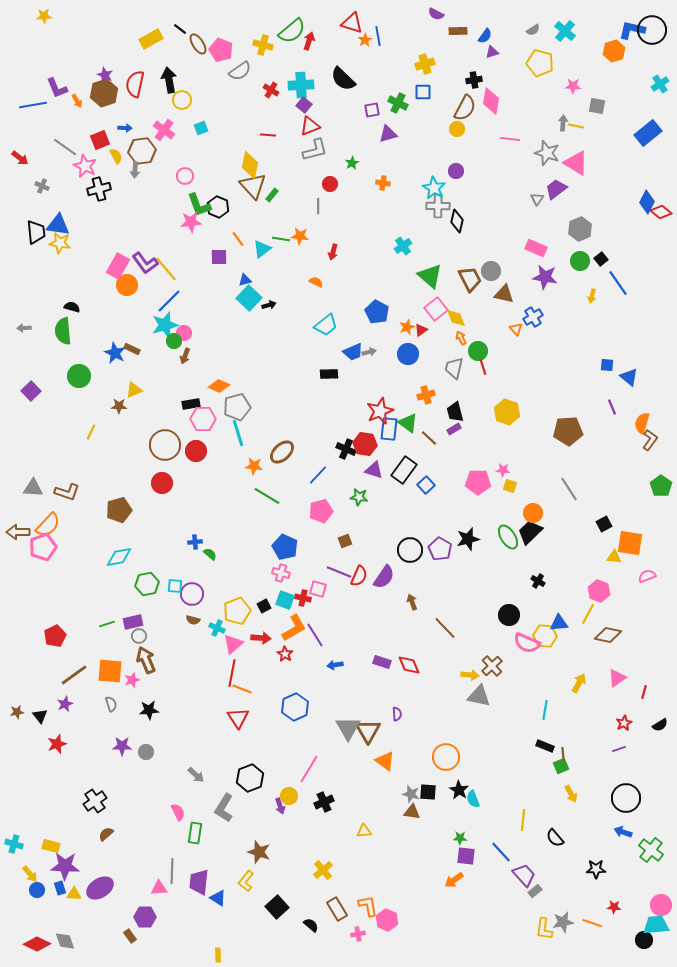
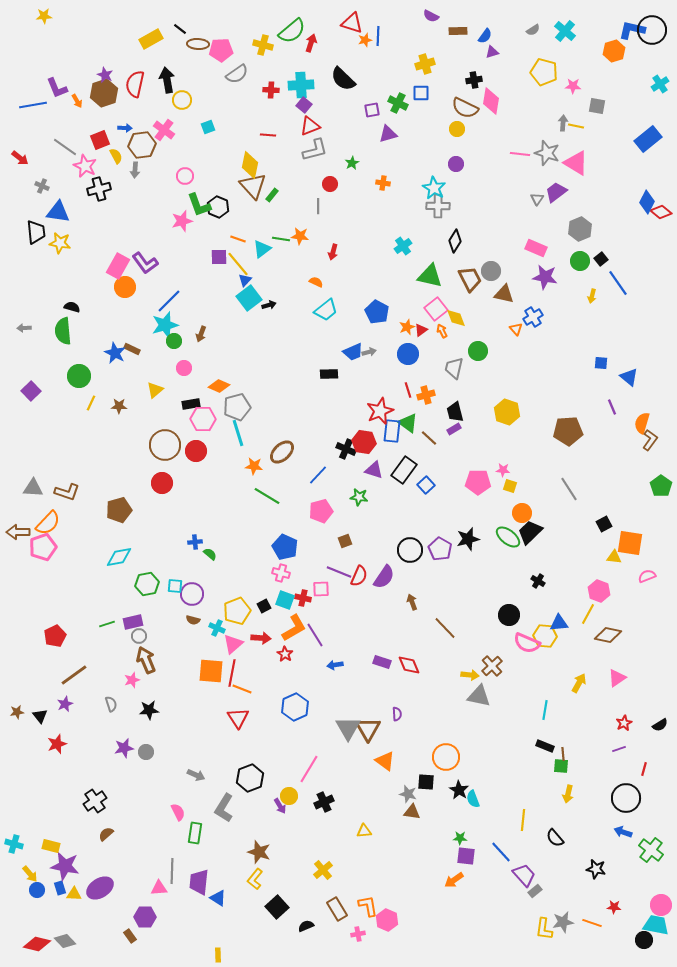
purple semicircle at (436, 14): moved 5 px left, 2 px down
blue line at (378, 36): rotated 12 degrees clockwise
orange star at (365, 40): rotated 16 degrees clockwise
red arrow at (309, 41): moved 2 px right, 2 px down
brown ellipse at (198, 44): rotated 55 degrees counterclockwise
pink pentagon at (221, 50): rotated 25 degrees counterclockwise
yellow pentagon at (540, 63): moved 4 px right, 9 px down
gray semicircle at (240, 71): moved 3 px left, 3 px down
black arrow at (169, 80): moved 2 px left
red cross at (271, 90): rotated 28 degrees counterclockwise
blue square at (423, 92): moved 2 px left, 1 px down
brown semicircle at (465, 108): rotated 88 degrees clockwise
cyan square at (201, 128): moved 7 px right, 1 px up
blue rectangle at (648, 133): moved 6 px down
pink line at (510, 139): moved 10 px right, 15 px down
brown hexagon at (142, 151): moved 6 px up
purple circle at (456, 171): moved 7 px up
purple trapezoid at (556, 189): moved 3 px down
black diamond at (457, 221): moved 2 px left, 20 px down; rotated 20 degrees clockwise
pink star at (191, 222): moved 9 px left, 1 px up; rotated 10 degrees counterclockwise
blue triangle at (58, 225): moved 13 px up
orange line at (238, 239): rotated 35 degrees counterclockwise
yellow line at (166, 269): moved 72 px right, 5 px up
green triangle at (430, 276): rotated 28 degrees counterclockwise
blue triangle at (245, 280): rotated 32 degrees counterclockwise
orange circle at (127, 285): moved 2 px left, 2 px down
cyan square at (249, 298): rotated 10 degrees clockwise
cyan trapezoid at (326, 325): moved 15 px up
pink circle at (184, 333): moved 35 px down
orange arrow at (461, 338): moved 19 px left, 7 px up
brown arrow at (185, 356): moved 16 px right, 22 px up
blue square at (607, 365): moved 6 px left, 2 px up
red line at (483, 367): moved 75 px left, 23 px down
yellow triangle at (134, 390): moved 21 px right; rotated 18 degrees counterclockwise
blue rectangle at (389, 429): moved 3 px right, 2 px down
yellow line at (91, 432): moved 29 px up
red hexagon at (365, 444): moved 1 px left, 2 px up
orange circle at (533, 513): moved 11 px left
orange semicircle at (48, 525): moved 2 px up
green ellipse at (508, 537): rotated 20 degrees counterclockwise
pink square at (318, 589): moved 3 px right; rotated 18 degrees counterclockwise
orange square at (110, 671): moved 101 px right
red line at (644, 692): moved 77 px down
brown triangle at (368, 731): moved 2 px up
purple star at (122, 746): moved 2 px right, 2 px down; rotated 12 degrees counterclockwise
green square at (561, 766): rotated 28 degrees clockwise
gray arrow at (196, 775): rotated 18 degrees counterclockwise
black square at (428, 792): moved 2 px left, 10 px up
gray star at (411, 794): moved 3 px left
yellow arrow at (571, 794): moved 3 px left; rotated 42 degrees clockwise
purple arrow at (280, 806): rotated 14 degrees counterclockwise
purple star at (65, 866): rotated 8 degrees clockwise
black star at (596, 869): rotated 12 degrees clockwise
yellow L-shape at (246, 881): moved 9 px right, 2 px up
black semicircle at (311, 925): moved 5 px left, 1 px down; rotated 63 degrees counterclockwise
cyan trapezoid at (656, 925): rotated 16 degrees clockwise
gray diamond at (65, 941): rotated 25 degrees counterclockwise
red diamond at (37, 944): rotated 12 degrees counterclockwise
